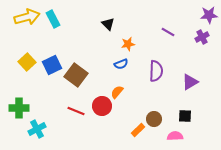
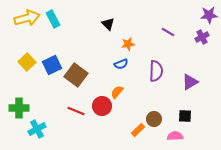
yellow arrow: moved 1 px down
